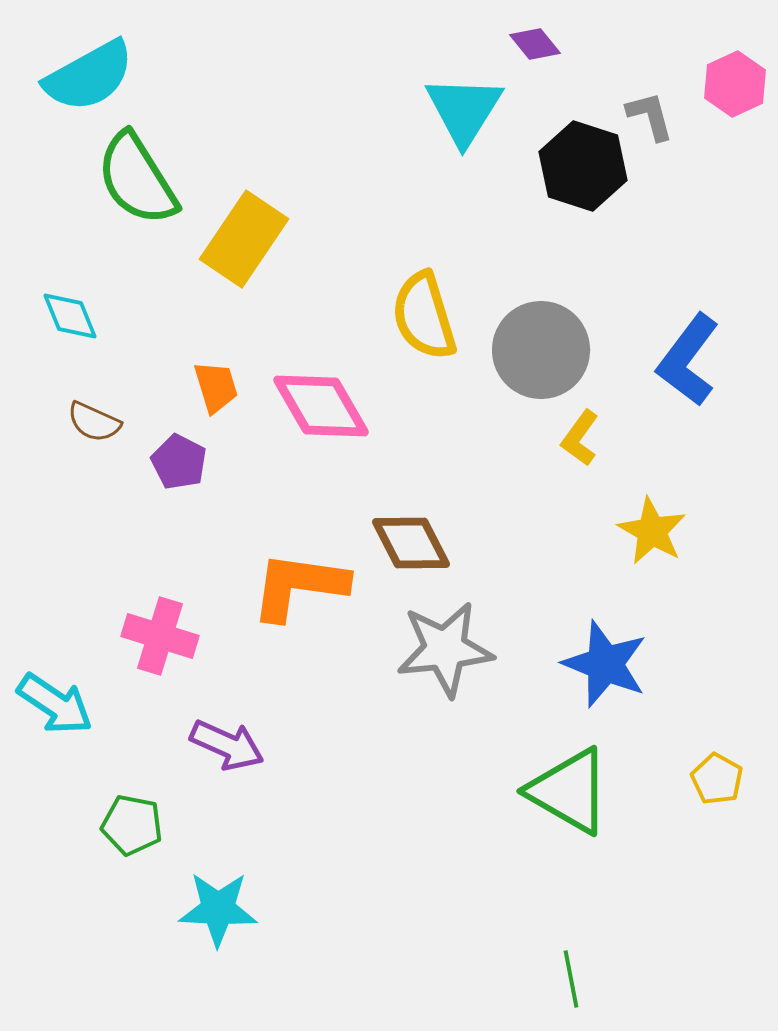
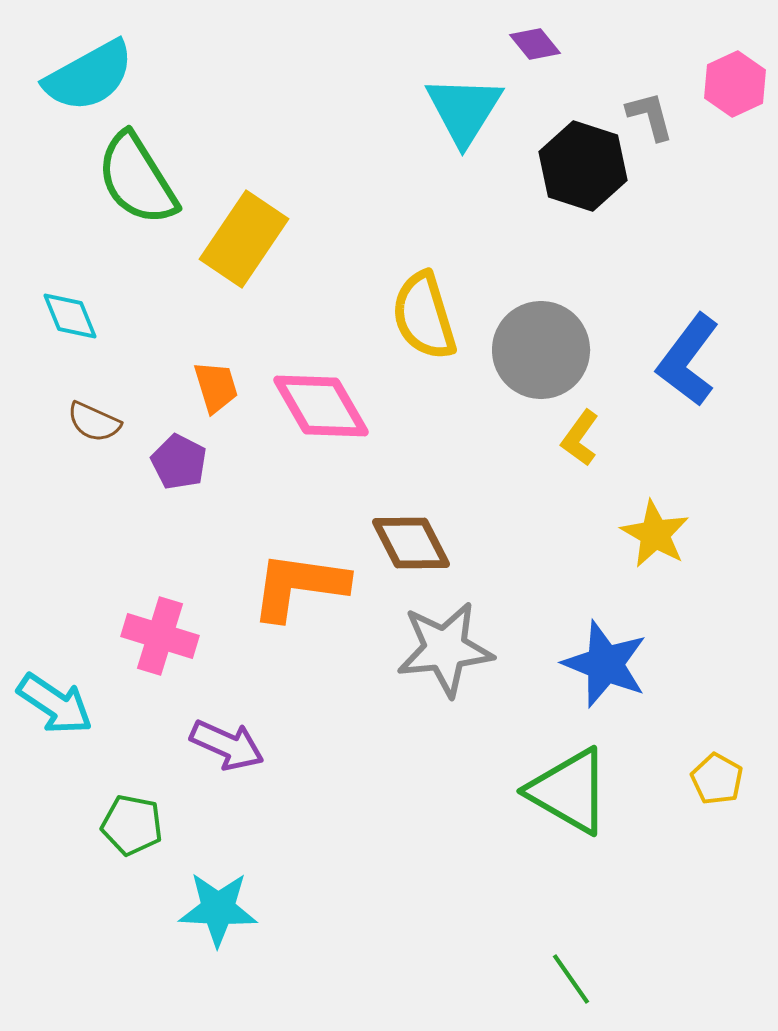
yellow star: moved 3 px right, 3 px down
green line: rotated 24 degrees counterclockwise
